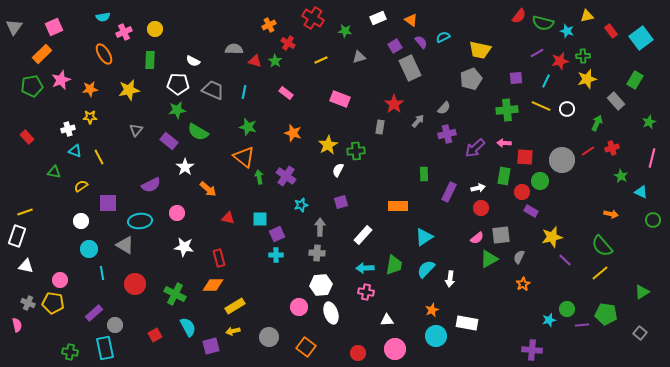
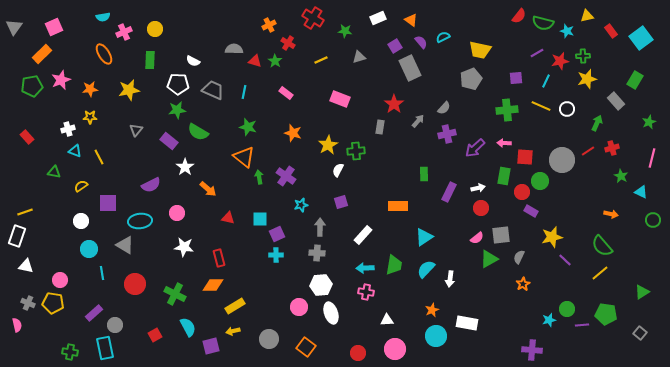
gray circle at (269, 337): moved 2 px down
